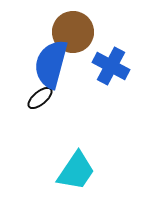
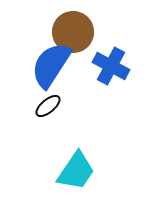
blue semicircle: moved 1 px down; rotated 18 degrees clockwise
black ellipse: moved 8 px right, 8 px down
